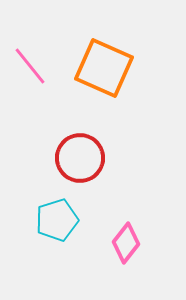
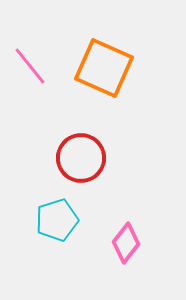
red circle: moved 1 px right
